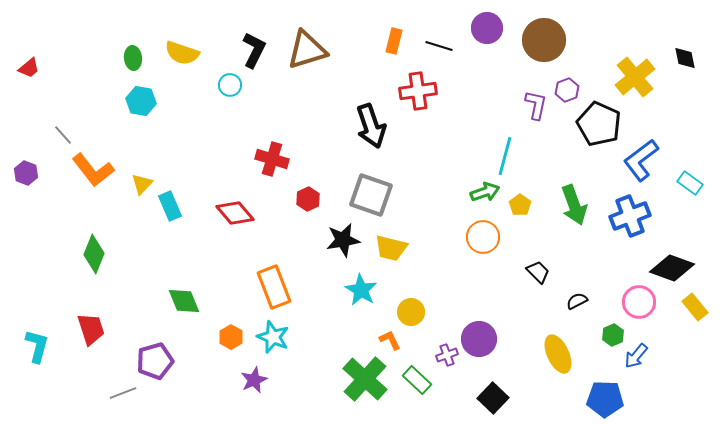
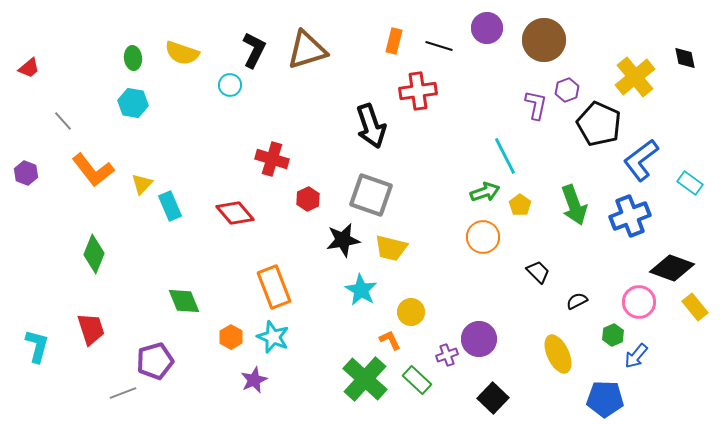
cyan hexagon at (141, 101): moved 8 px left, 2 px down
gray line at (63, 135): moved 14 px up
cyan line at (505, 156): rotated 42 degrees counterclockwise
